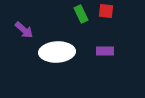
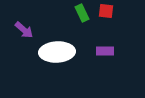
green rectangle: moved 1 px right, 1 px up
